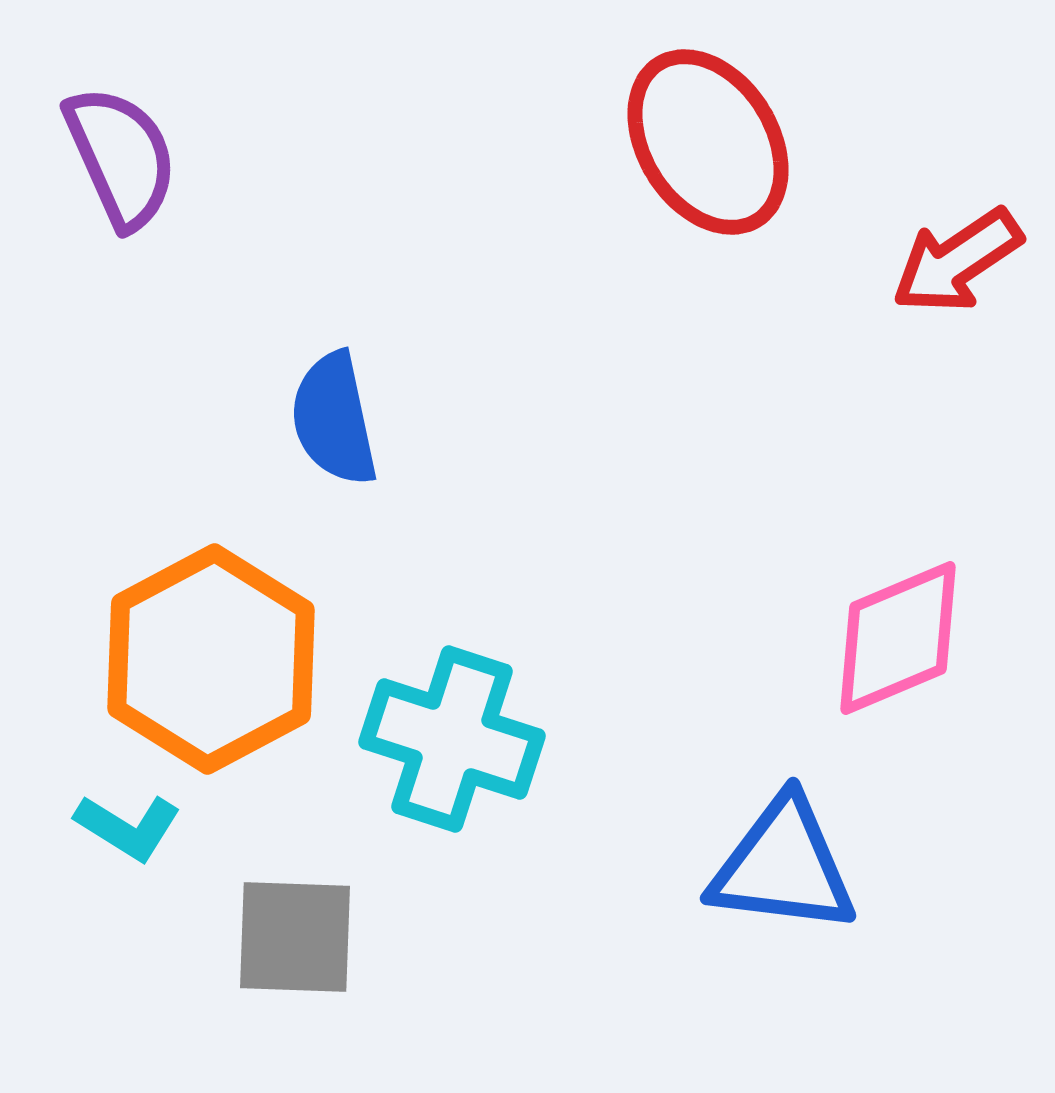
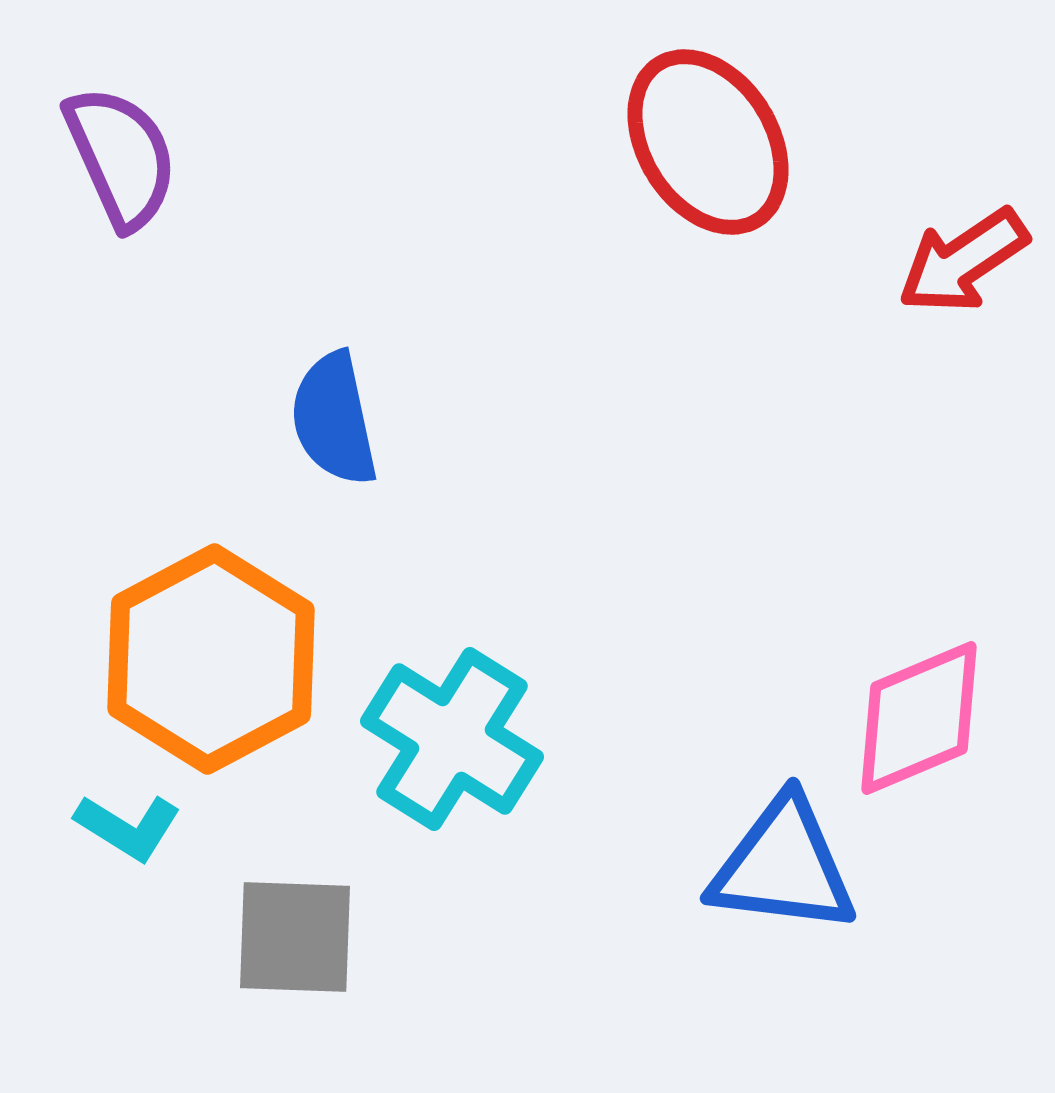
red arrow: moved 6 px right
pink diamond: moved 21 px right, 80 px down
cyan cross: rotated 14 degrees clockwise
